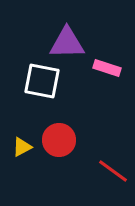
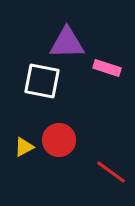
yellow triangle: moved 2 px right
red line: moved 2 px left, 1 px down
